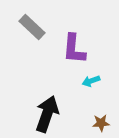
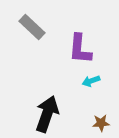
purple L-shape: moved 6 px right
